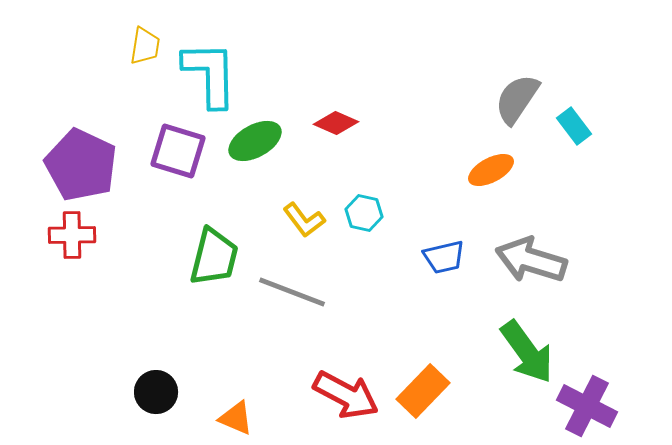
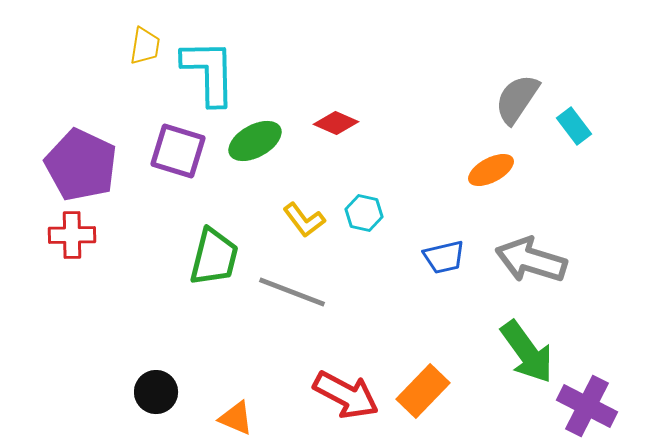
cyan L-shape: moved 1 px left, 2 px up
